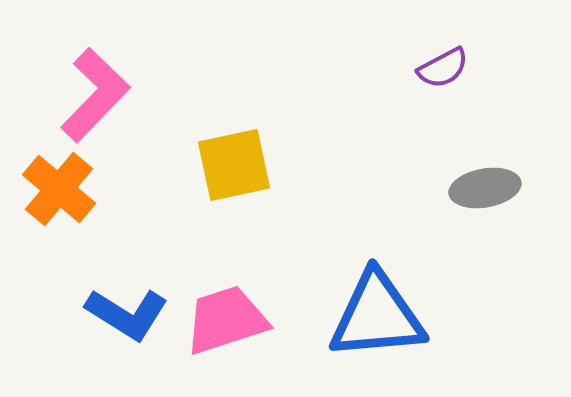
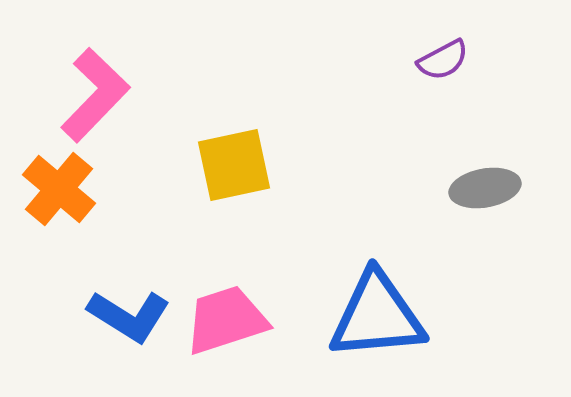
purple semicircle: moved 8 px up
blue L-shape: moved 2 px right, 2 px down
